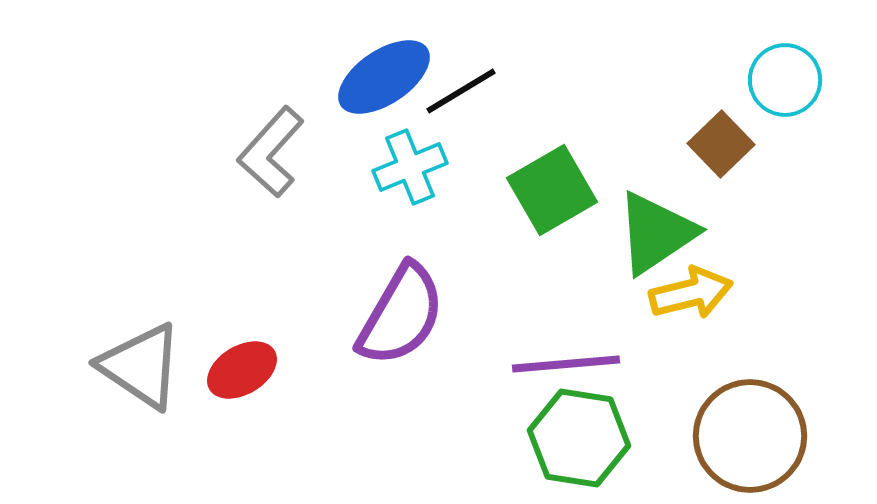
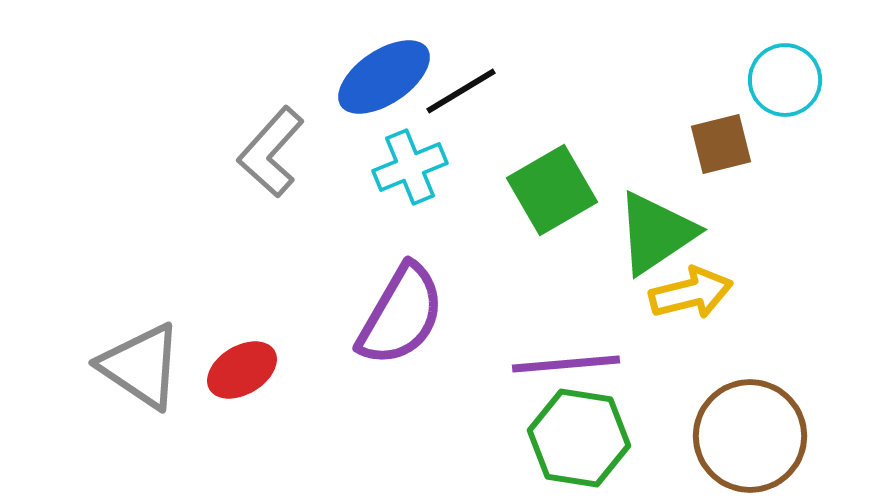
brown square: rotated 30 degrees clockwise
